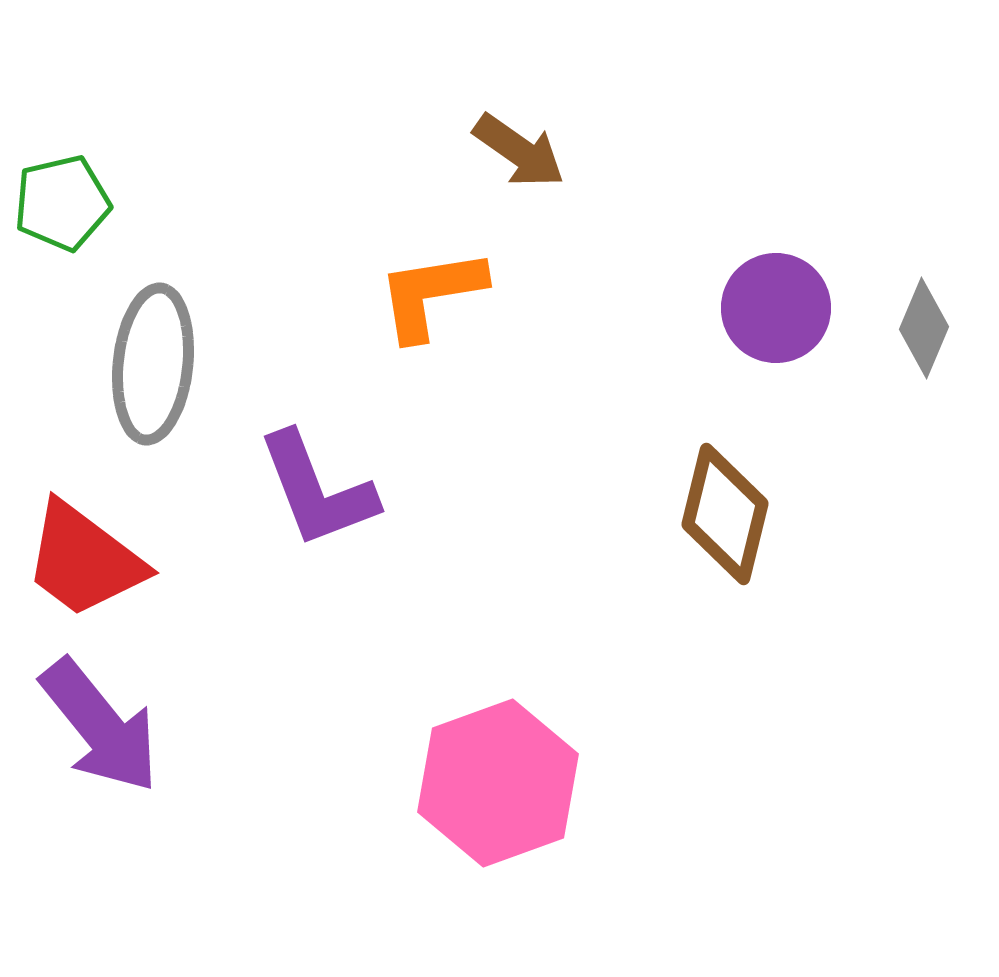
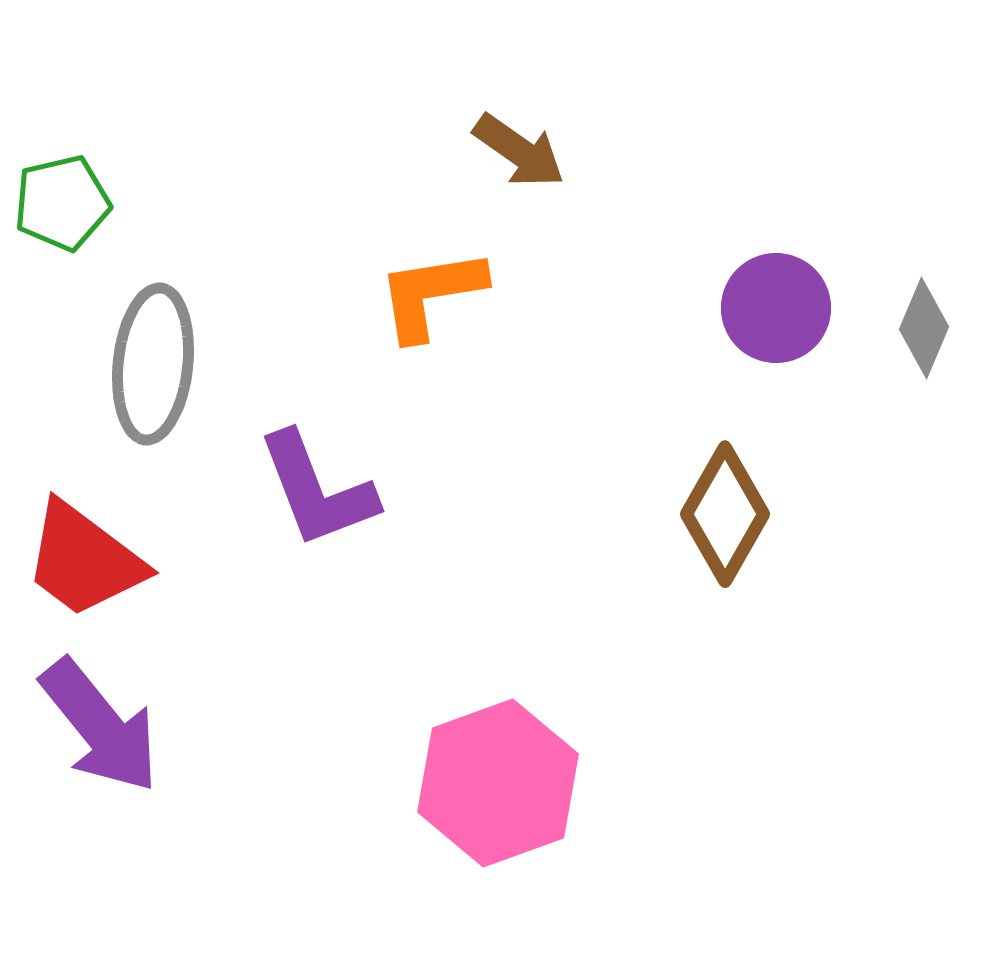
brown diamond: rotated 16 degrees clockwise
